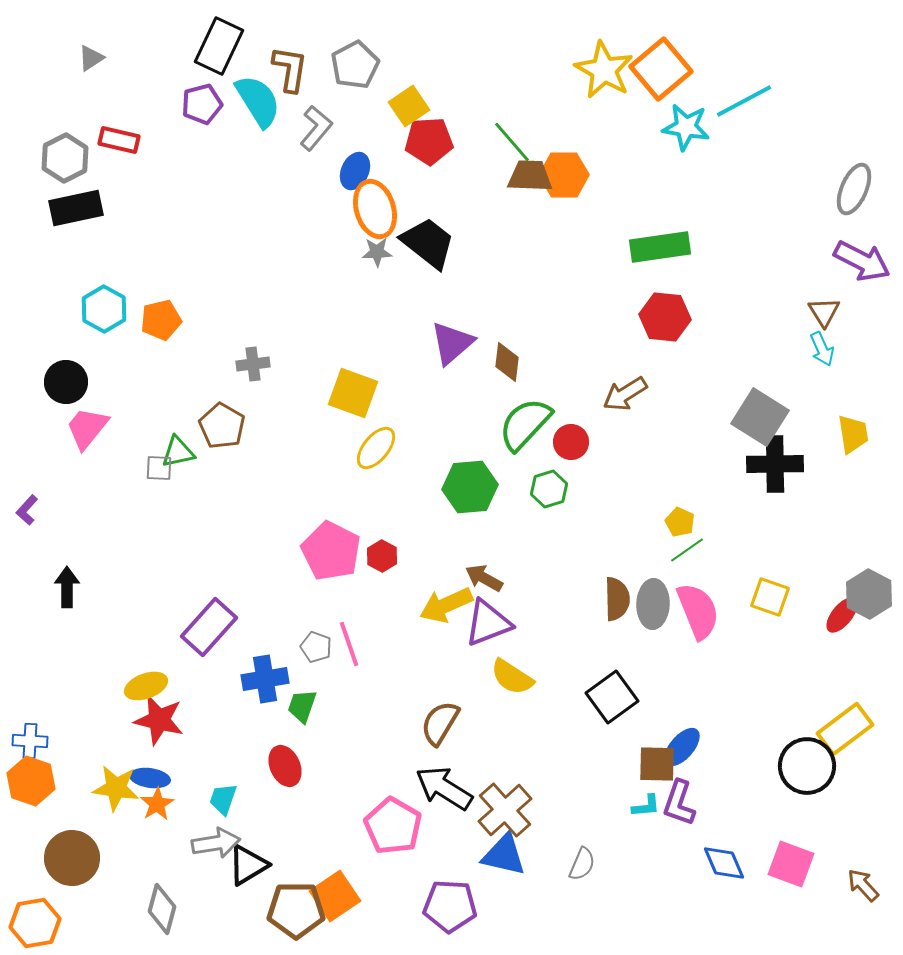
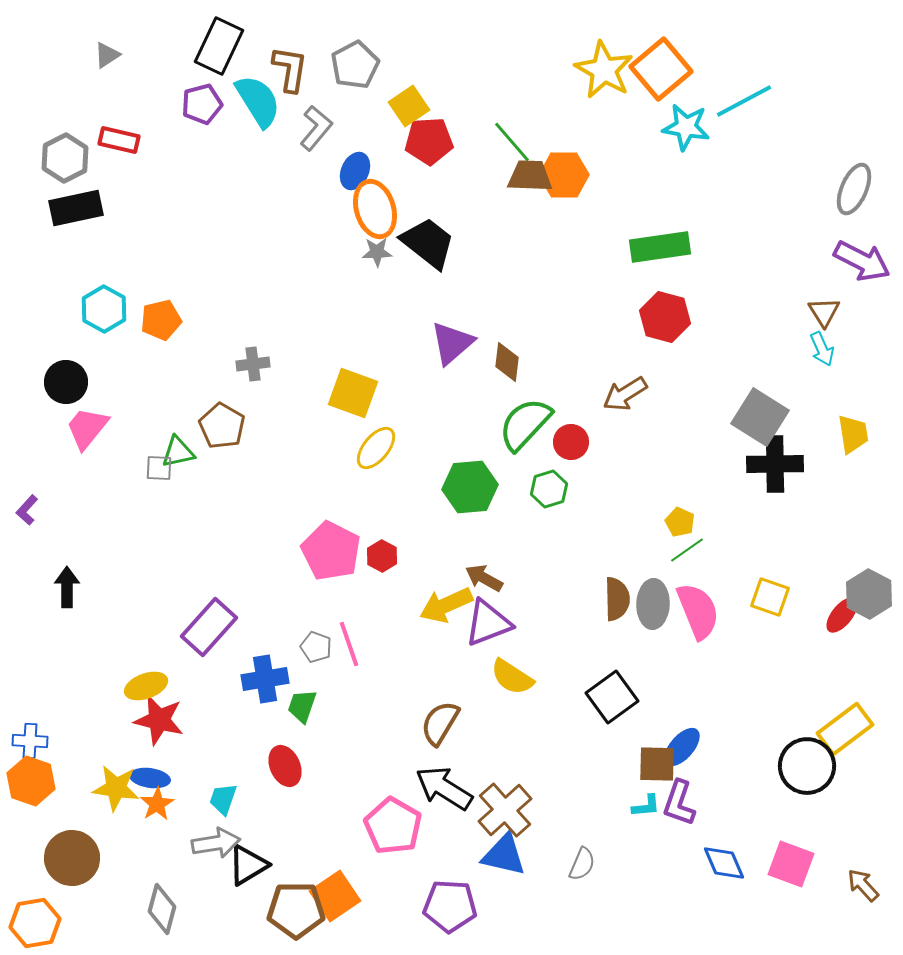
gray triangle at (91, 58): moved 16 px right, 3 px up
red hexagon at (665, 317): rotated 9 degrees clockwise
